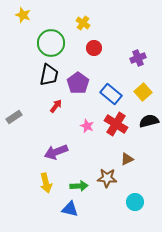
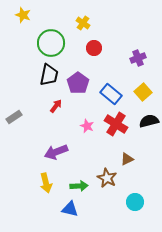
brown star: rotated 24 degrees clockwise
